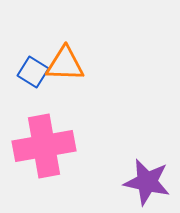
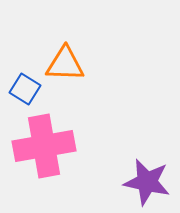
blue square: moved 8 px left, 17 px down
